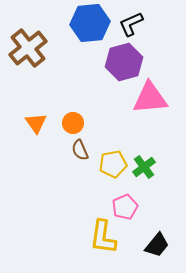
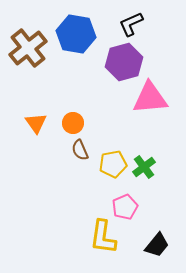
blue hexagon: moved 14 px left, 11 px down; rotated 15 degrees clockwise
